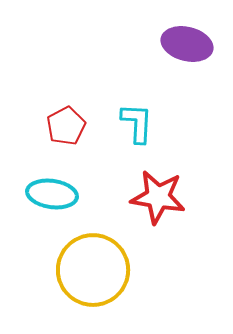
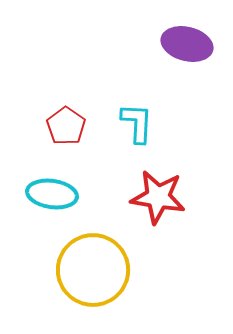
red pentagon: rotated 9 degrees counterclockwise
